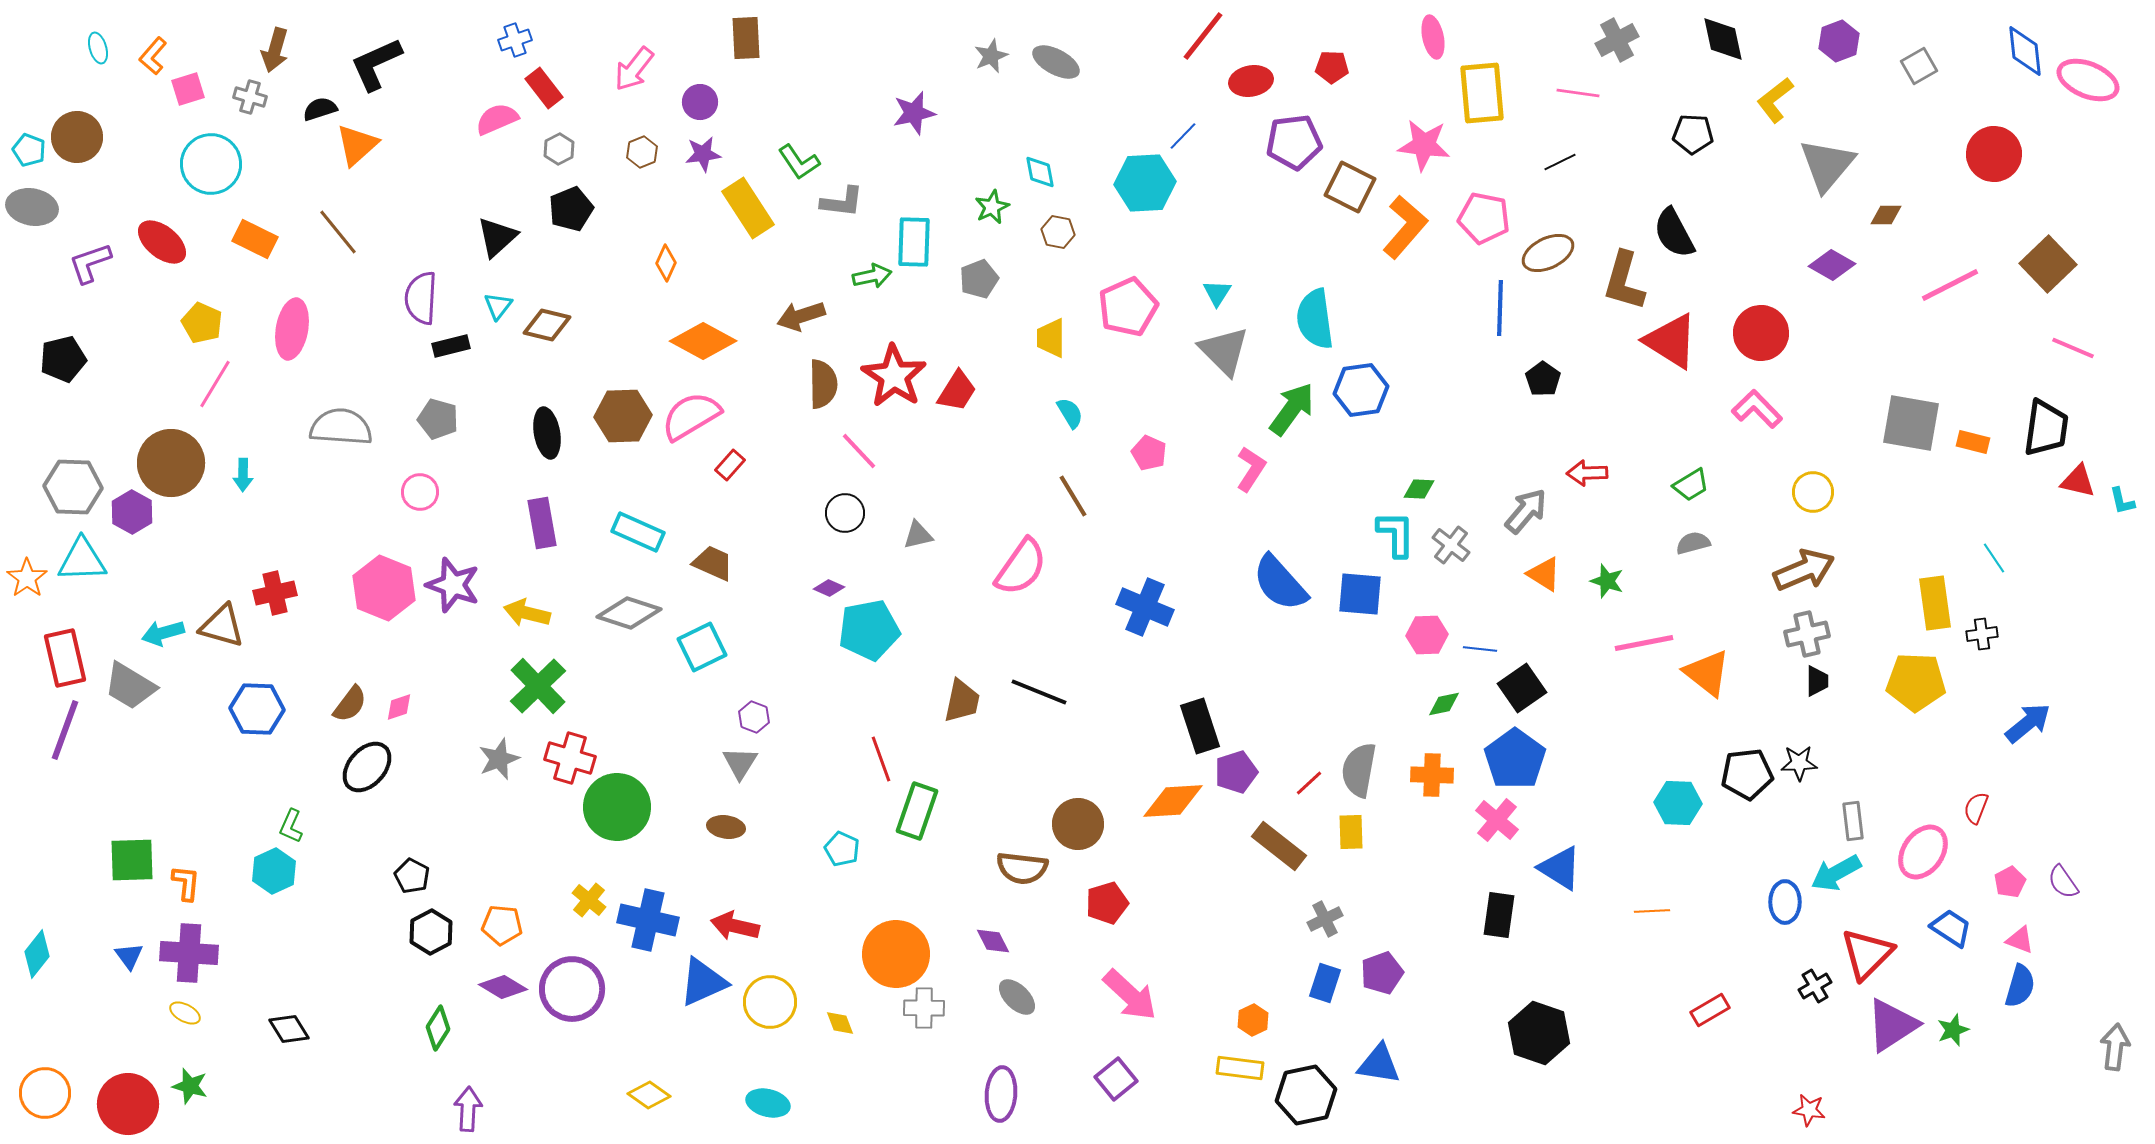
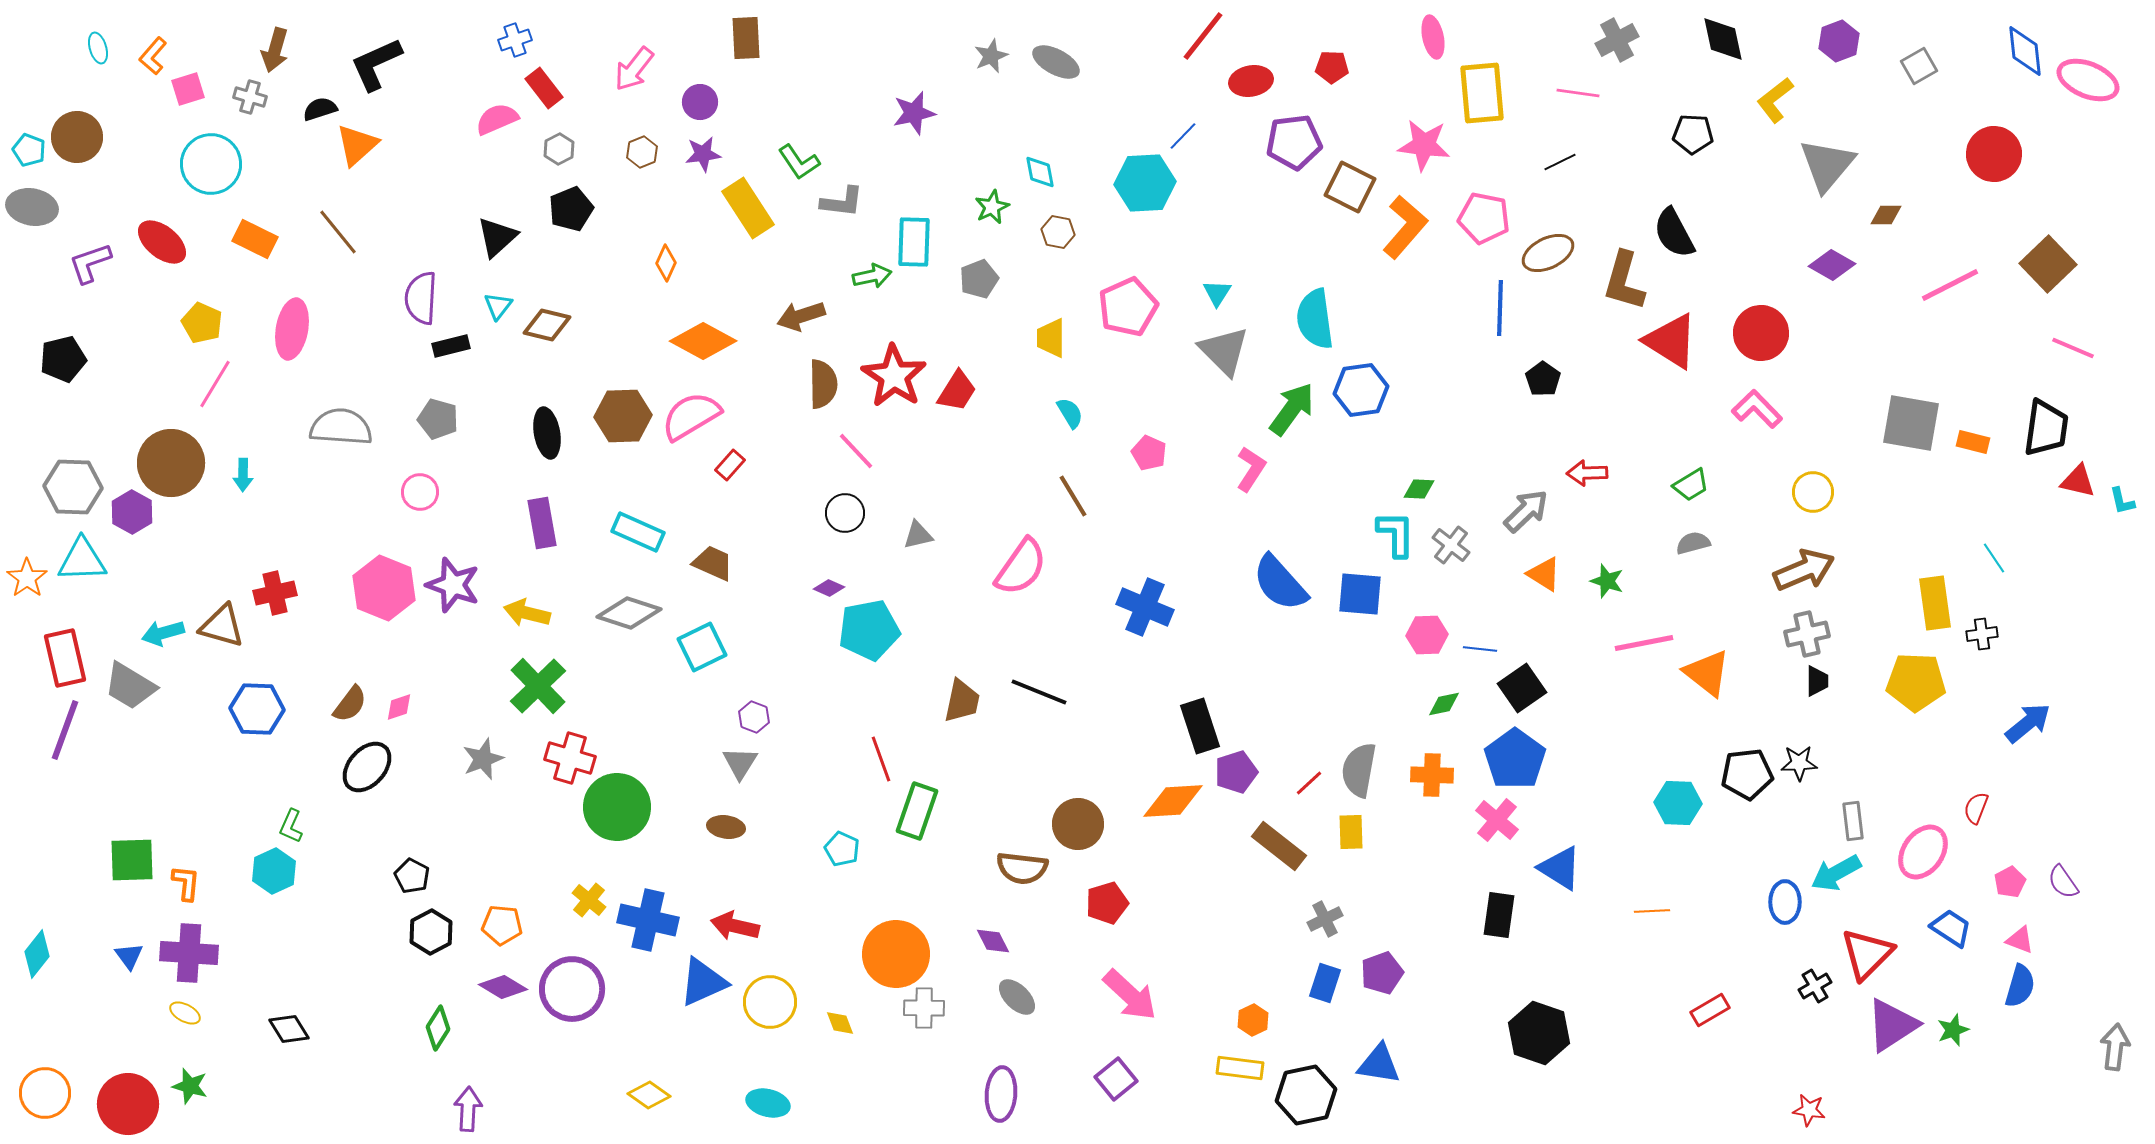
pink line at (859, 451): moved 3 px left
gray arrow at (1526, 511): rotated 6 degrees clockwise
gray star at (499, 759): moved 16 px left
